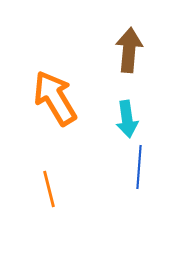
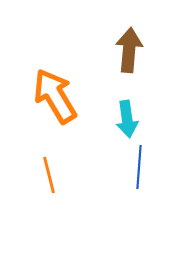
orange arrow: moved 2 px up
orange line: moved 14 px up
